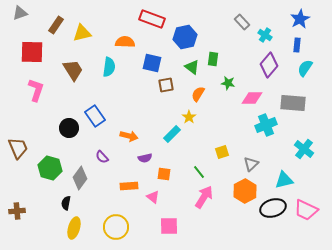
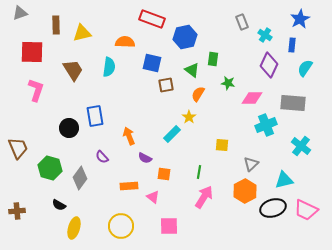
gray rectangle at (242, 22): rotated 21 degrees clockwise
brown rectangle at (56, 25): rotated 36 degrees counterclockwise
blue rectangle at (297, 45): moved 5 px left
purple diamond at (269, 65): rotated 15 degrees counterclockwise
green triangle at (192, 67): moved 3 px down
blue rectangle at (95, 116): rotated 25 degrees clockwise
orange arrow at (129, 136): rotated 126 degrees counterclockwise
cyan cross at (304, 149): moved 3 px left, 3 px up
yellow square at (222, 152): moved 7 px up; rotated 24 degrees clockwise
purple semicircle at (145, 158): rotated 40 degrees clockwise
green line at (199, 172): rotated 48 degrees clockwise
black semicircle at (66, 203): moved 7 px left, 2 px down; rotated 72 degrees counterclockwise
yellow circle at (116, 227): moved 5 px right, 1 px up
